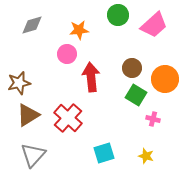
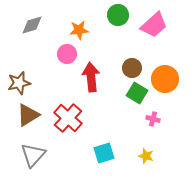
green square: moved 1 px right, 2 px up
